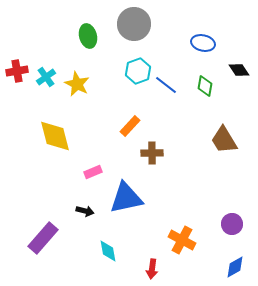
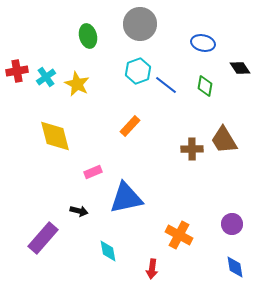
gray circle: moved 6 px right
black diamond: moved 1 px right, 2 px up
brown cross: moved 40 px right, 4 px up
black arrow: moved 6 px left
orange cross: moved 3 px left, 5 px up
blue diamond: rotated 70 degrees counterclockwise
